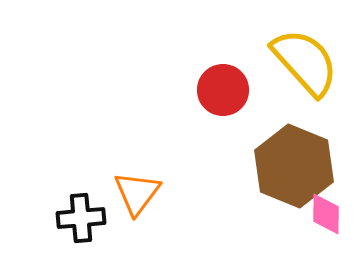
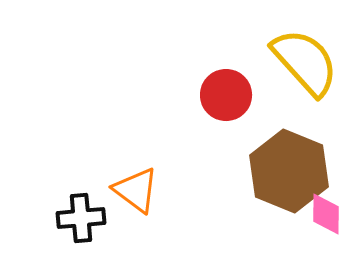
red circle: moved 3 px right, 5 px down
brown hexagon: moved 5 px left, 5 px down
orange triangle: moved 1 px left, 3 px up; rotated 30 degrees counterclockwise
